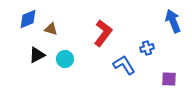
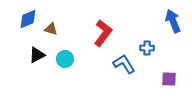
blue cross: rotated 16 degrees clockwise
blue L-shape: moved 1 px up
